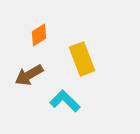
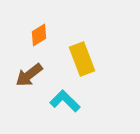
brown arrow: rotated 8 degrees counterclockwise
